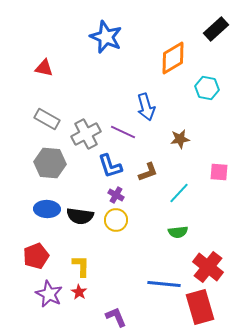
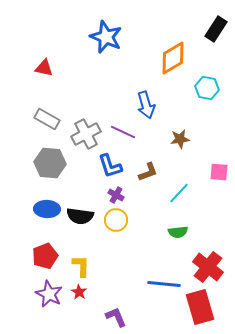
black rectangle: rotated 15 degrees counterclockwise
blue arrow: moved 2 px up
red pentagon: moved 9 px right
